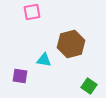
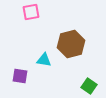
pink square: moved 1 px left
